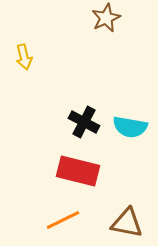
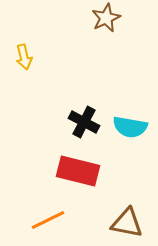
orange line: moved 15 px left
